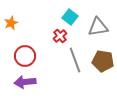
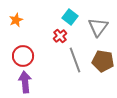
orange star: moved 5 px right, 3 px up
gray triangle: rotated 45 degrees counterclockwise
red circle: moved 2 px left
purple arrow: rotated 90 degrees clockwise
